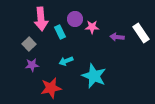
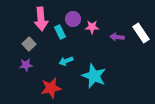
purple circle: moved 2 px left
purple star: moved 6 px left
